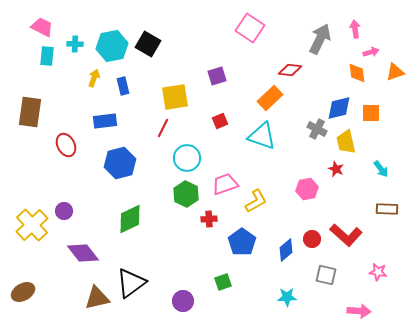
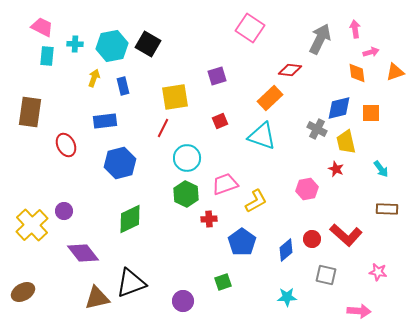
black triangle at (131, 283): rotated 16 degrees clockwise
